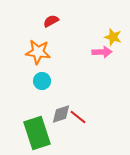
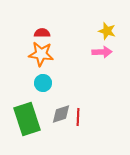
red semicircle: moved 9 px left, 12 px down; rotated 28 degrees clockwise
yellow star: moved 6 px left, 6 px up
orange star: moved 3 px right, 2 px down
cyan circle: moved 1 px right, 2 px down
red line: rotated 54 degrees clockwise
green rectangle: moved 10 px left, 14 px up
